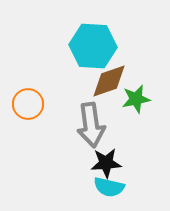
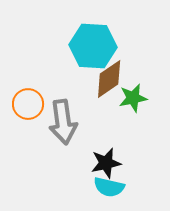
brown diamond: moved 2 px up; rotated 15 degrees counterclockwise
green star: moved 3 px left, 1 px up
gray arrow: moved 28 px left, 3 px up
black star: rotated 8 degrees counterclockwise
